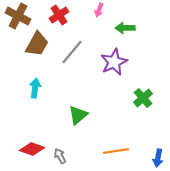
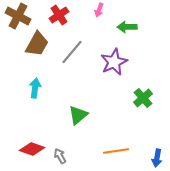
green arrow: moved 2 px right, 1 px up
blue arrow: moved 1 px left
